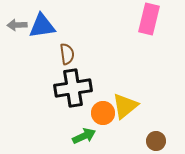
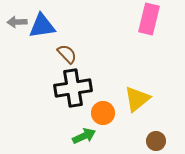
gray arrow: moved 3 px up
brown semicircle: rotated 35 degrees counterclockwise
yellow triangle: moved 12 px right, 7 px up
